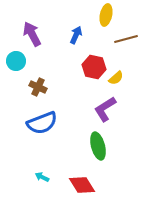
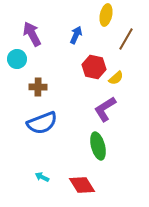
brown line: rotated 45 degrees counterclockwise
cyan circle: moved 1 px right, 2 px up
brown cross: rotated 24 degrees counterclockwise
